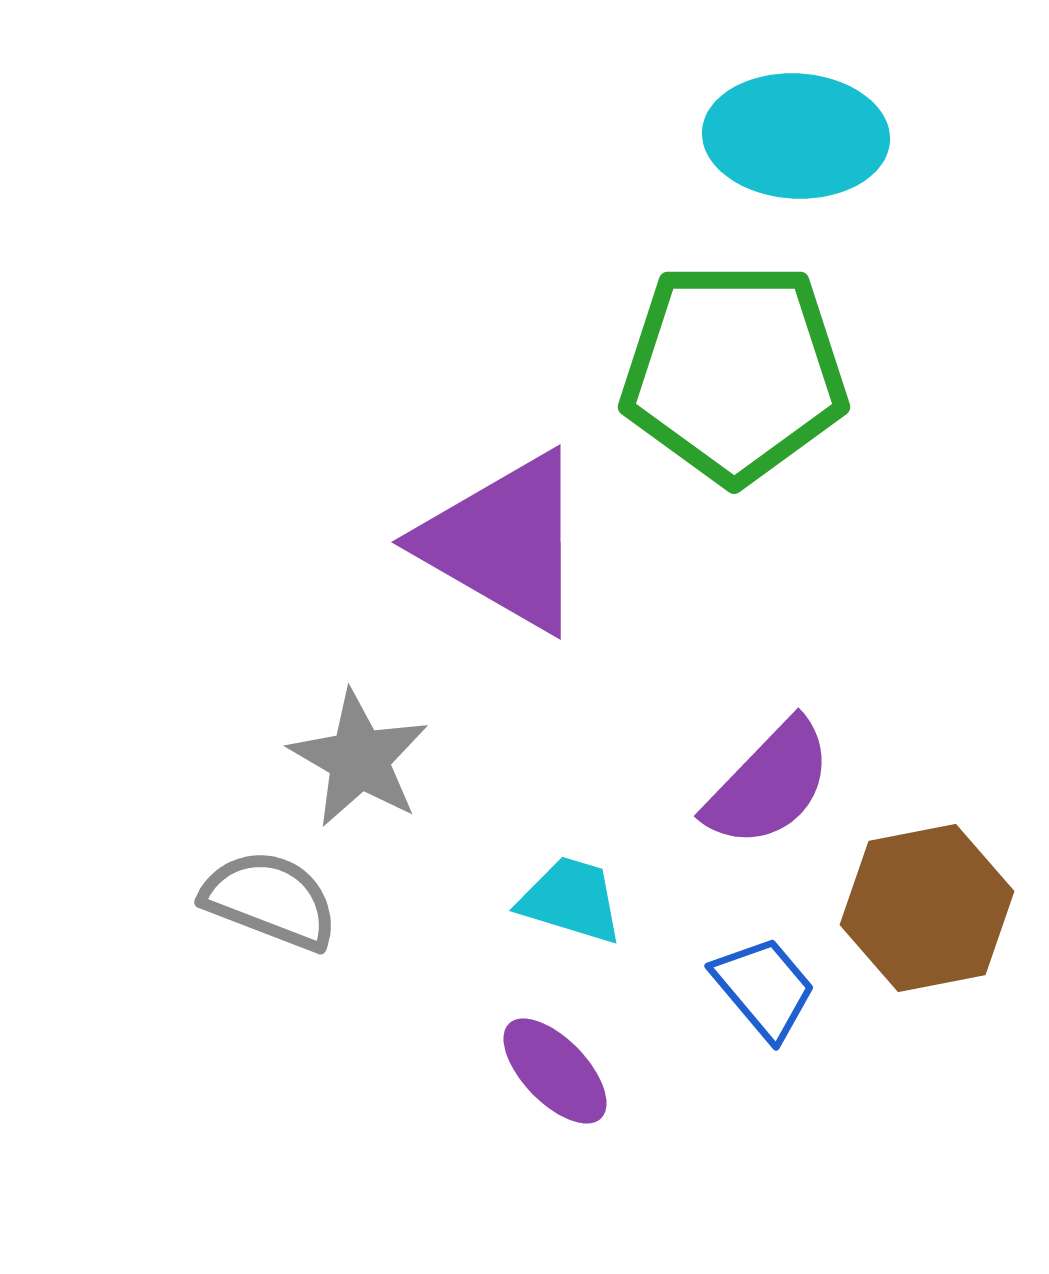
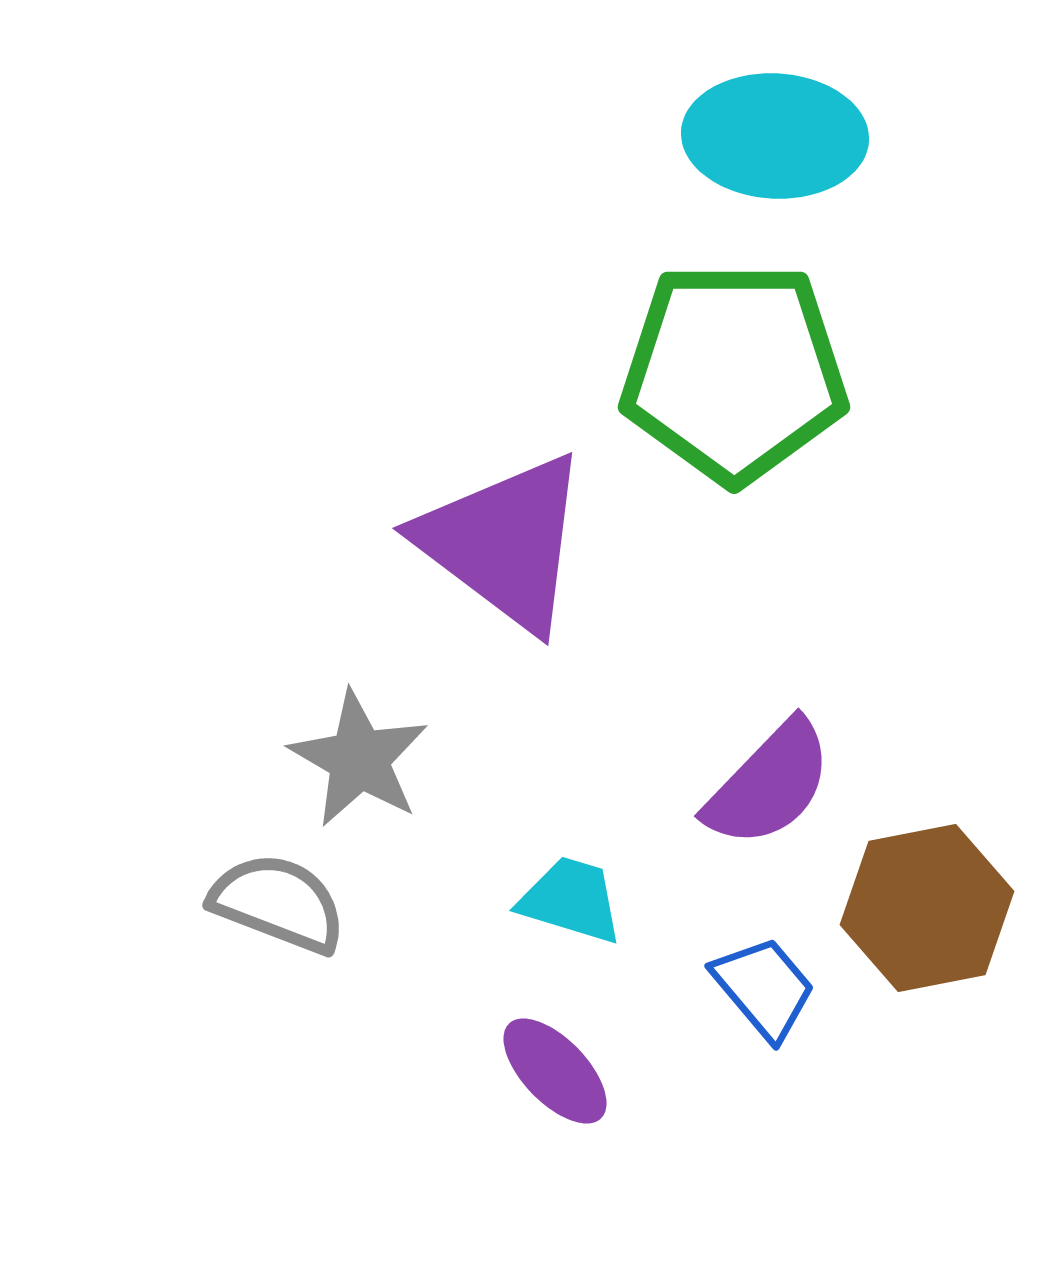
cyan ellipse: moved 21 px left
purple triangle: rotated 7 degrees clockwise
gray semicircle: moved 8 px right, 3 px down
